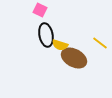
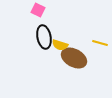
pink square: moved 2 px left
black ellipse: moved 2 px left, 2 px down
yellow line: rotated 21 degrees counterclockwise
